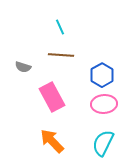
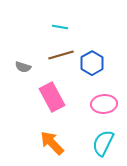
cyan line: rotated 56 degrees counterclockwise
brown line: rotated 20 degrees counterclockwise
blue hexagon: moved 10 px left, 12 px up
orange arrow: moved 2 px down
